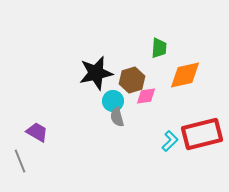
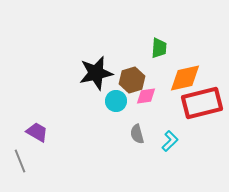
orange diamond: moved 3 px down
cyan circle: moved 3 px right
gray semicircle: moved 20 px right, 17 px down
red rectangle: moved 31 px up
